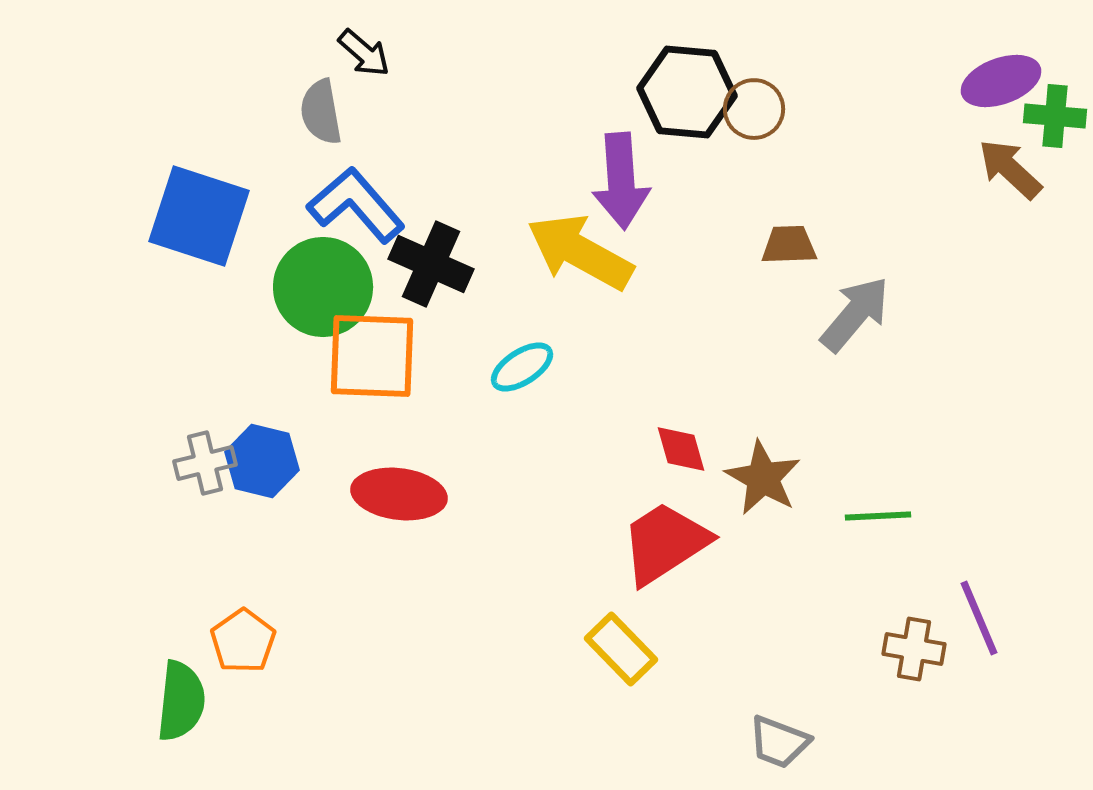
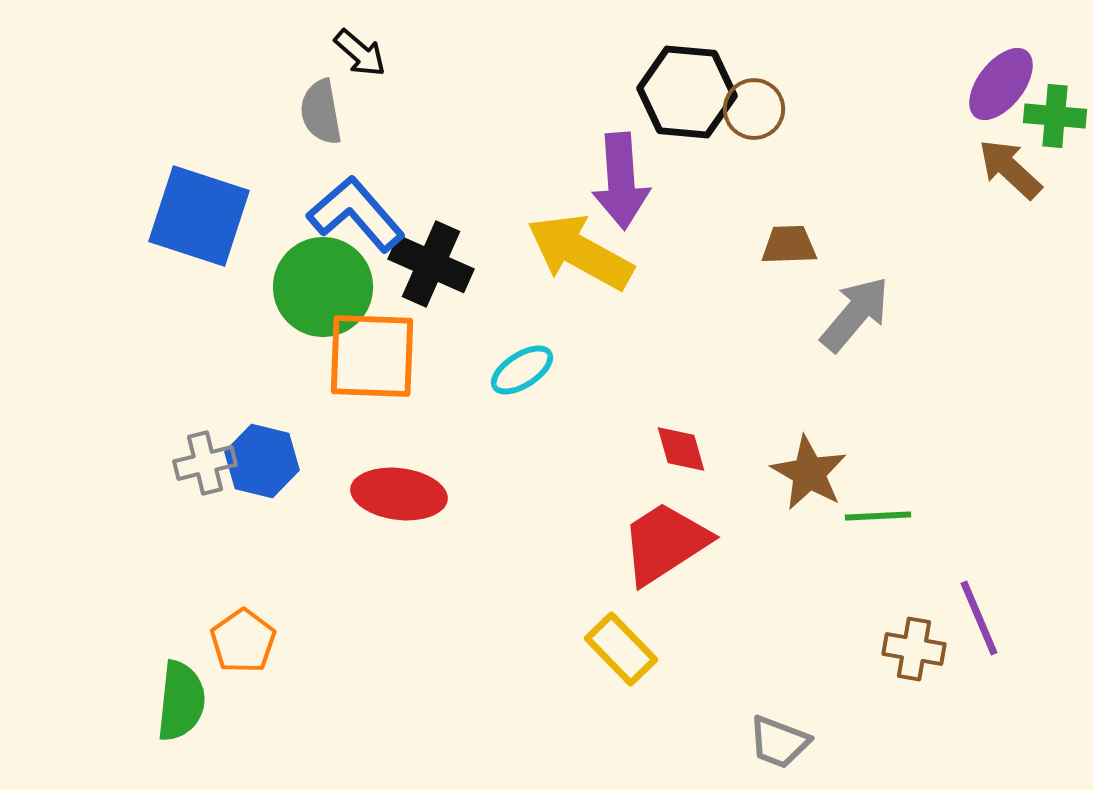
black arrow: moved 4 px left
purple ellipse: moved 3 px down; rotated 32 degrees counterclockwise
blue L-shape: moved 9 px down
cyan ellipse: moved 3 px down
brown star: moved 46 px right, 5 px up
